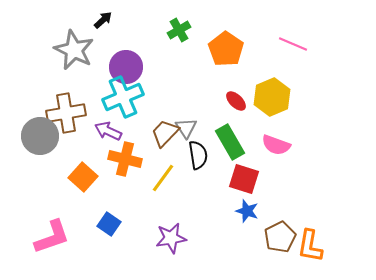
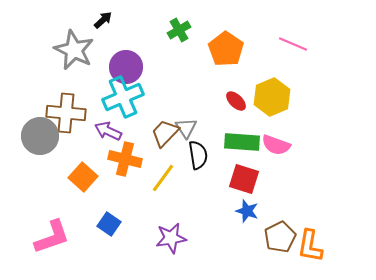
brown cross: rotated 15 degrees clockwise
green rectangle: moved 12 px right; rotated 56 degrees counterclockwise
